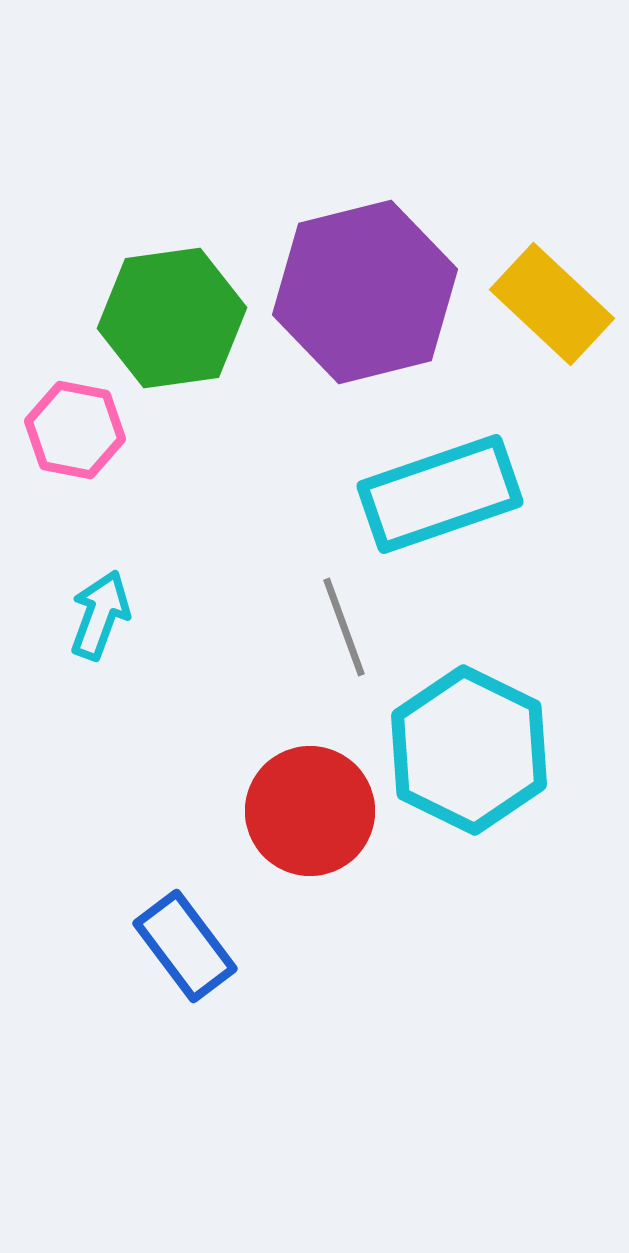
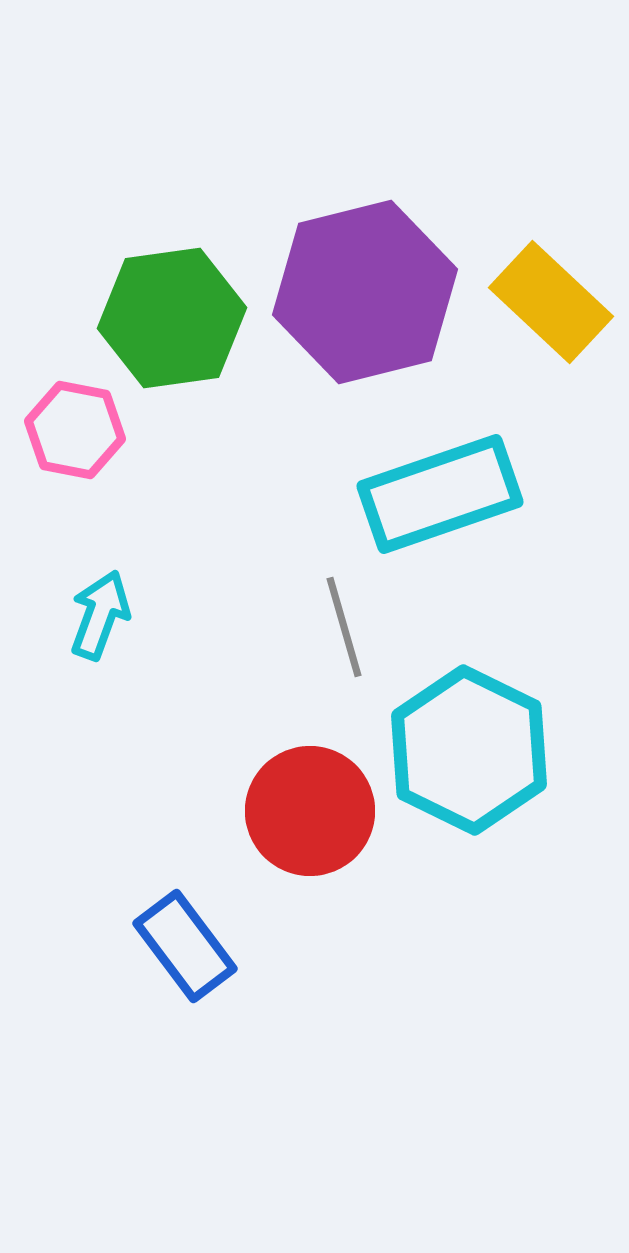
yellow rectangle: moved 1 px left, 2 px up
gray line: rotated 4 degrees clockwise
